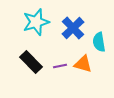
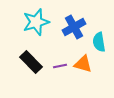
blue cross: moved 1 px right, 1 px up; rotated 15 degrees clockwise
